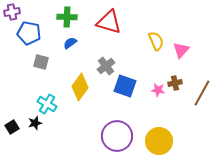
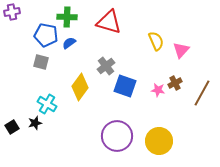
blue pentagon: moved 17 px right, 2 px down
blue semicircle: moved 1 px left
brown cross: rotated 16 degrees counterclockwise
